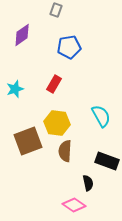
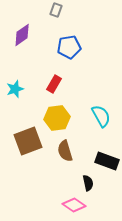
yellow hexagon: moved 5 px up; rotated 15 degrees counterclockwise
brown semicircle: rotated 20 degrees counterclockwise
